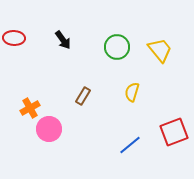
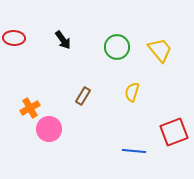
blue line: moved 4 px right, 6 px down; rotated 45 degrees clockwise
